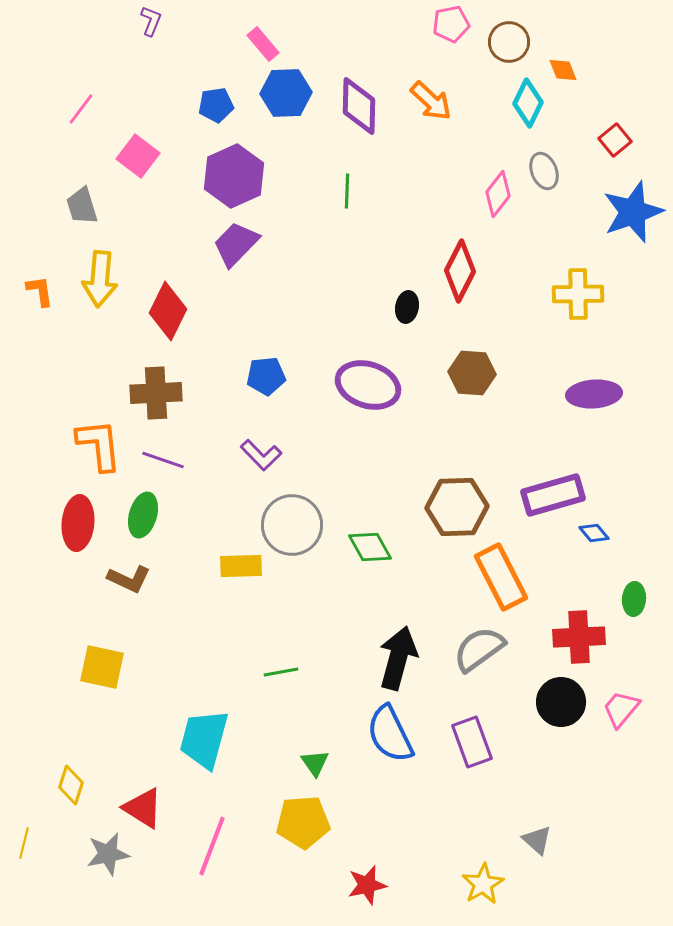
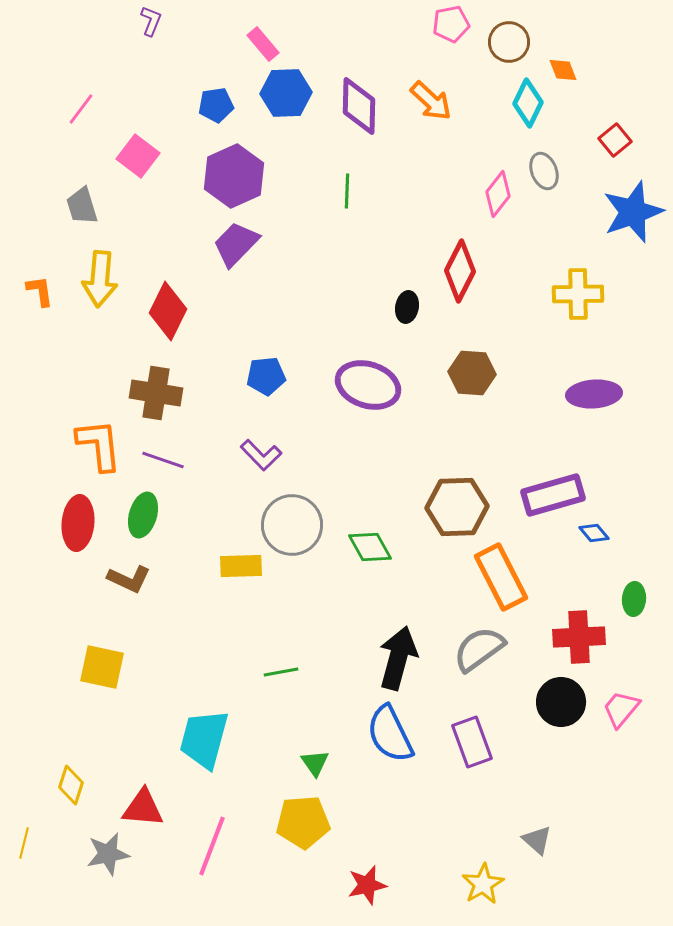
brown cross at (156, 393): rotated 12 degrees clockwise
red triangle at (143, 808): rotated 27 degrees counterclockwise
